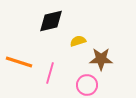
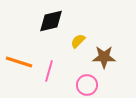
yellow semicircle: rotated 28 degrees counterclockwise
brown star: moved 3 px right, 2 px up
pink line: moved 1 px left, 2 px up
